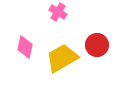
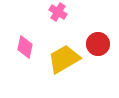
red circle: moved 1 px right, 1 px up
yellow trapezoid: moved 2 px right, 1 px down
